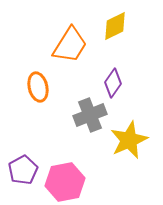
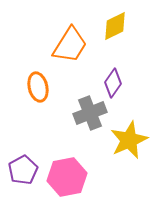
gray cross: moved 2 px up
pink hexagon: moved 2 px right, 5 px up
